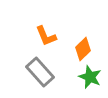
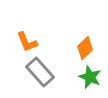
orange L-shape: moved 19 px left, 6 px down
orange diamond: moved 2 px right, 1 px up
